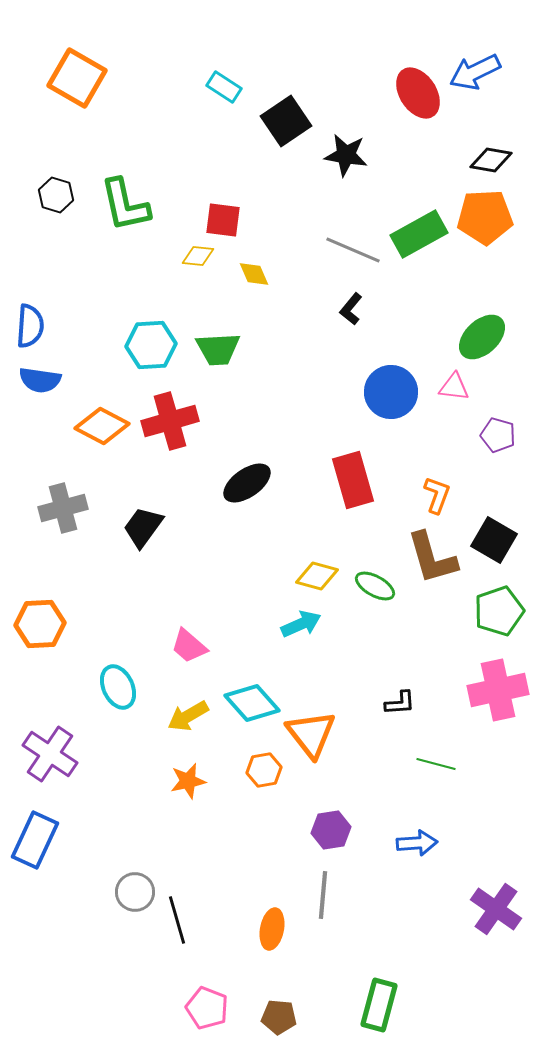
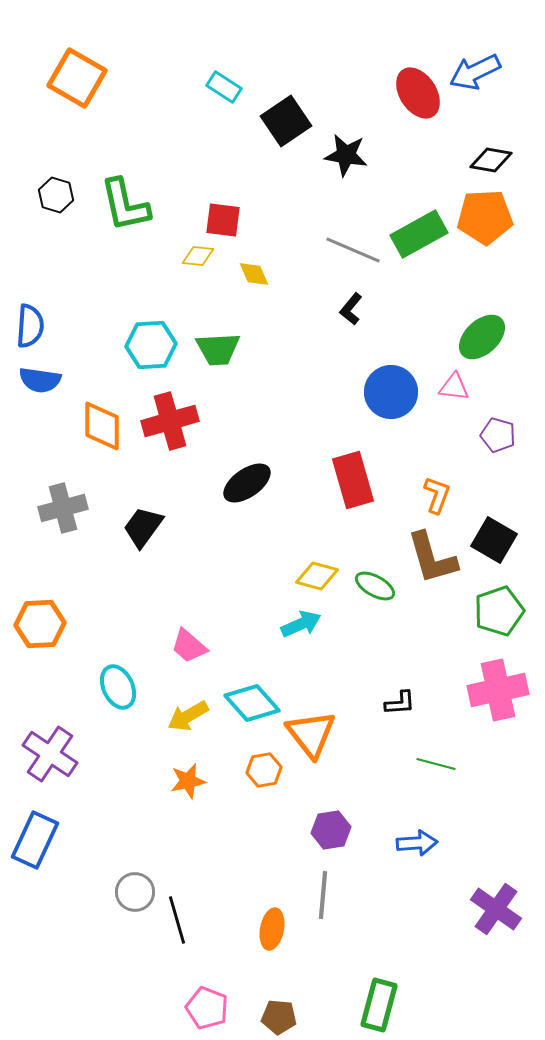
orange diamond at (102, 426): rotated 62 degrees clockwise
